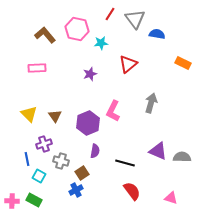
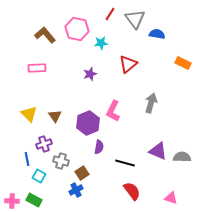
purple semicircle: moved 4 px right, 4 px up
